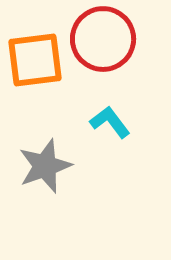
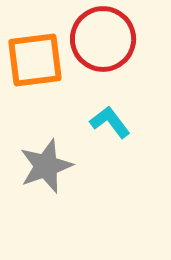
gray star: moved 1 px right
